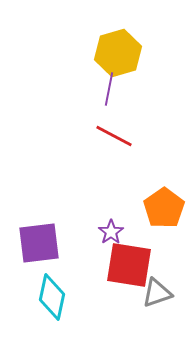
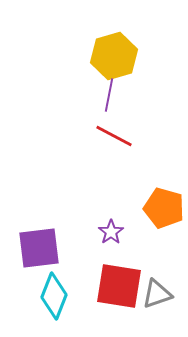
yellow hexagon: moved 4 px left, 3 px down
purple line: moved 6 px down
orange pentagon: rotated 21 degrees counterclockwise
purple square: moved 5 px down
red square: moved 10 px left, 21 px down
gray triangle: moved 1 px down
cyan diamond: moved 2 px right, 1 px up; rotated 9 degrees clockwise
